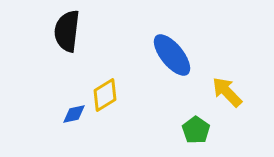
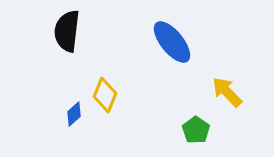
blue ellipse: moved 13 px up
yellow diamond: rotated 36 degrees counterclockwise
blue diamond: rotated 30 degrees counterclockwise
